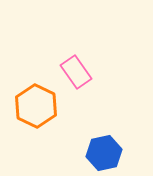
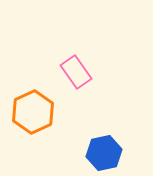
orange hexagon: moved 3 px left, 6 px down; rotated 9 degrees clockwise
